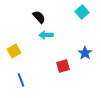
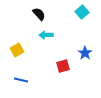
black semicircle: moved 3 px up
yellow square: moved 3 px right, 1 px up
blue line: rotated 56 degrees counterclockwise
